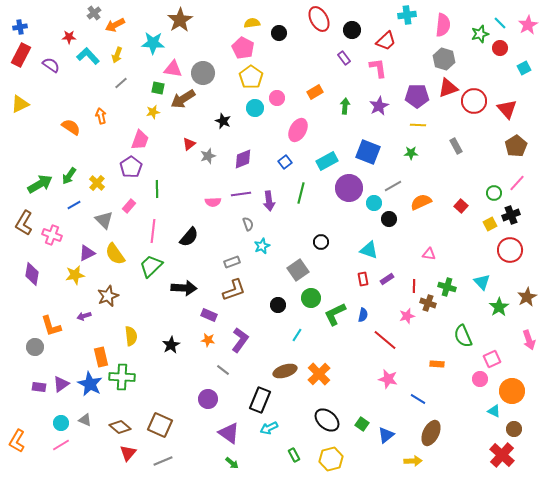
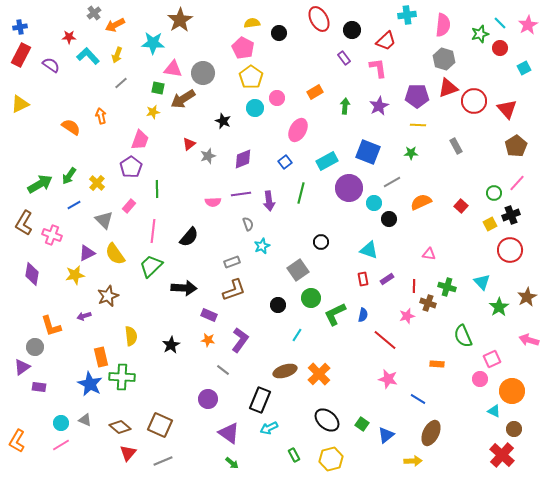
gray line at (393, 186): moved 1 px left, 4 px up
pink arrow at (529, 340): rotated 126 degrees clockwise
purple triangle at (61, 384): moved 39 px left, 17 px up
